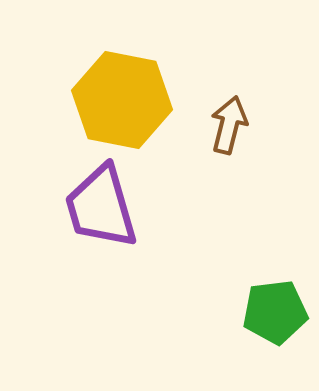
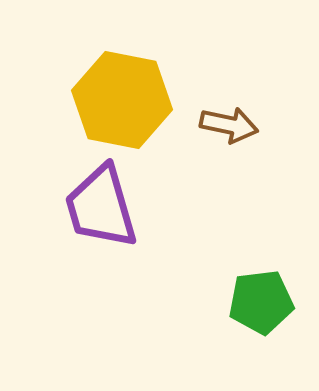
brown arrow: rotated 88 degrees clockwise
green pentagon: moved 14 px left, 10 px up
